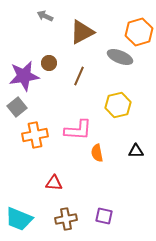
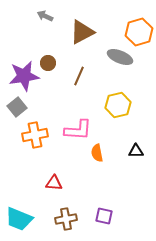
brown circle: moved 1 px left
